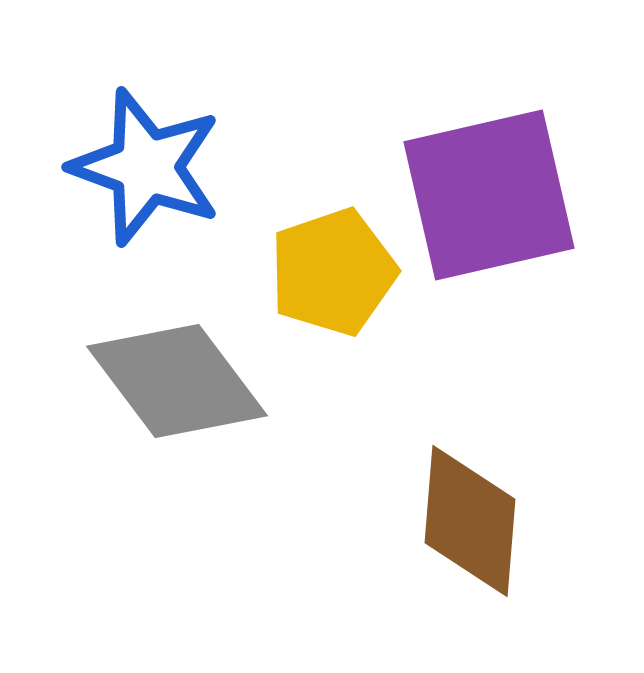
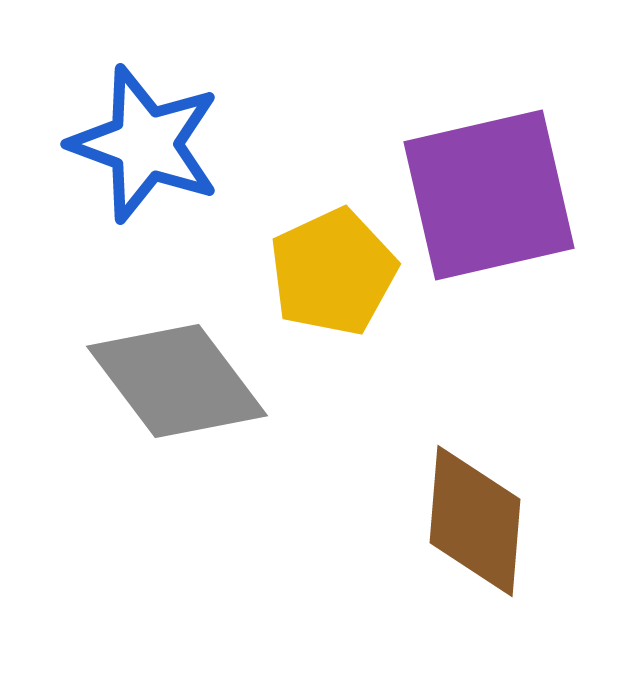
blue star: moved 1 px left, 23 px up
yellow pentagon: rotated 6 degrees counterclockwise
brown diamond: moved 5 px right
